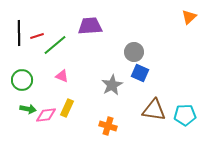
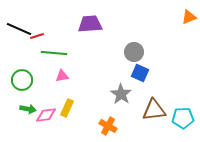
orange triangle: rotated 21 degrees clockwise
purple trapezoid: moved 2 px up
black line: moved 4 px up; rotated 65 degrees counterclockwise
green line: moved 1 px left, 8 px down; rotated 45 degrees clockwise
pink triangle: rotated 32 degrees counterclockwise
gray star: moved 9 px right, 9 px down; rotated 10 degrees counterclockwise
brown triangle: rotated 15 degrees counterclockwise
cyan pentagon: moved 2 px left, 3 px down
orange cross: rotated 12 degrees clockwise
